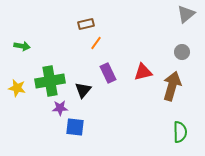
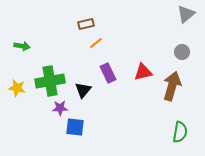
orange line: rotated 16 degrees clockwise
green semicircle: rotated 10 degrees clockwise
